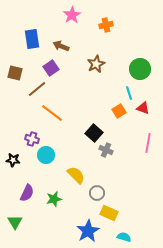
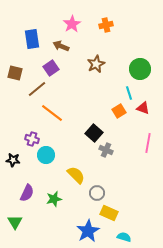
pink star: moved 9 px down
